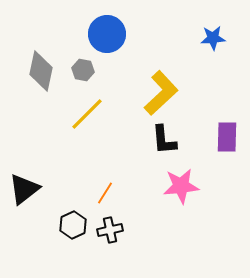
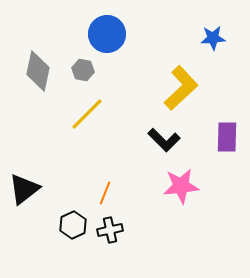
gray diamond: moved 3 px left
yellow L-shape: moved 20 px right, 5 px up
black L-shape: rotated 40 degrees counterclockwise
orange line: rotated 10 degrees counterclockwise
